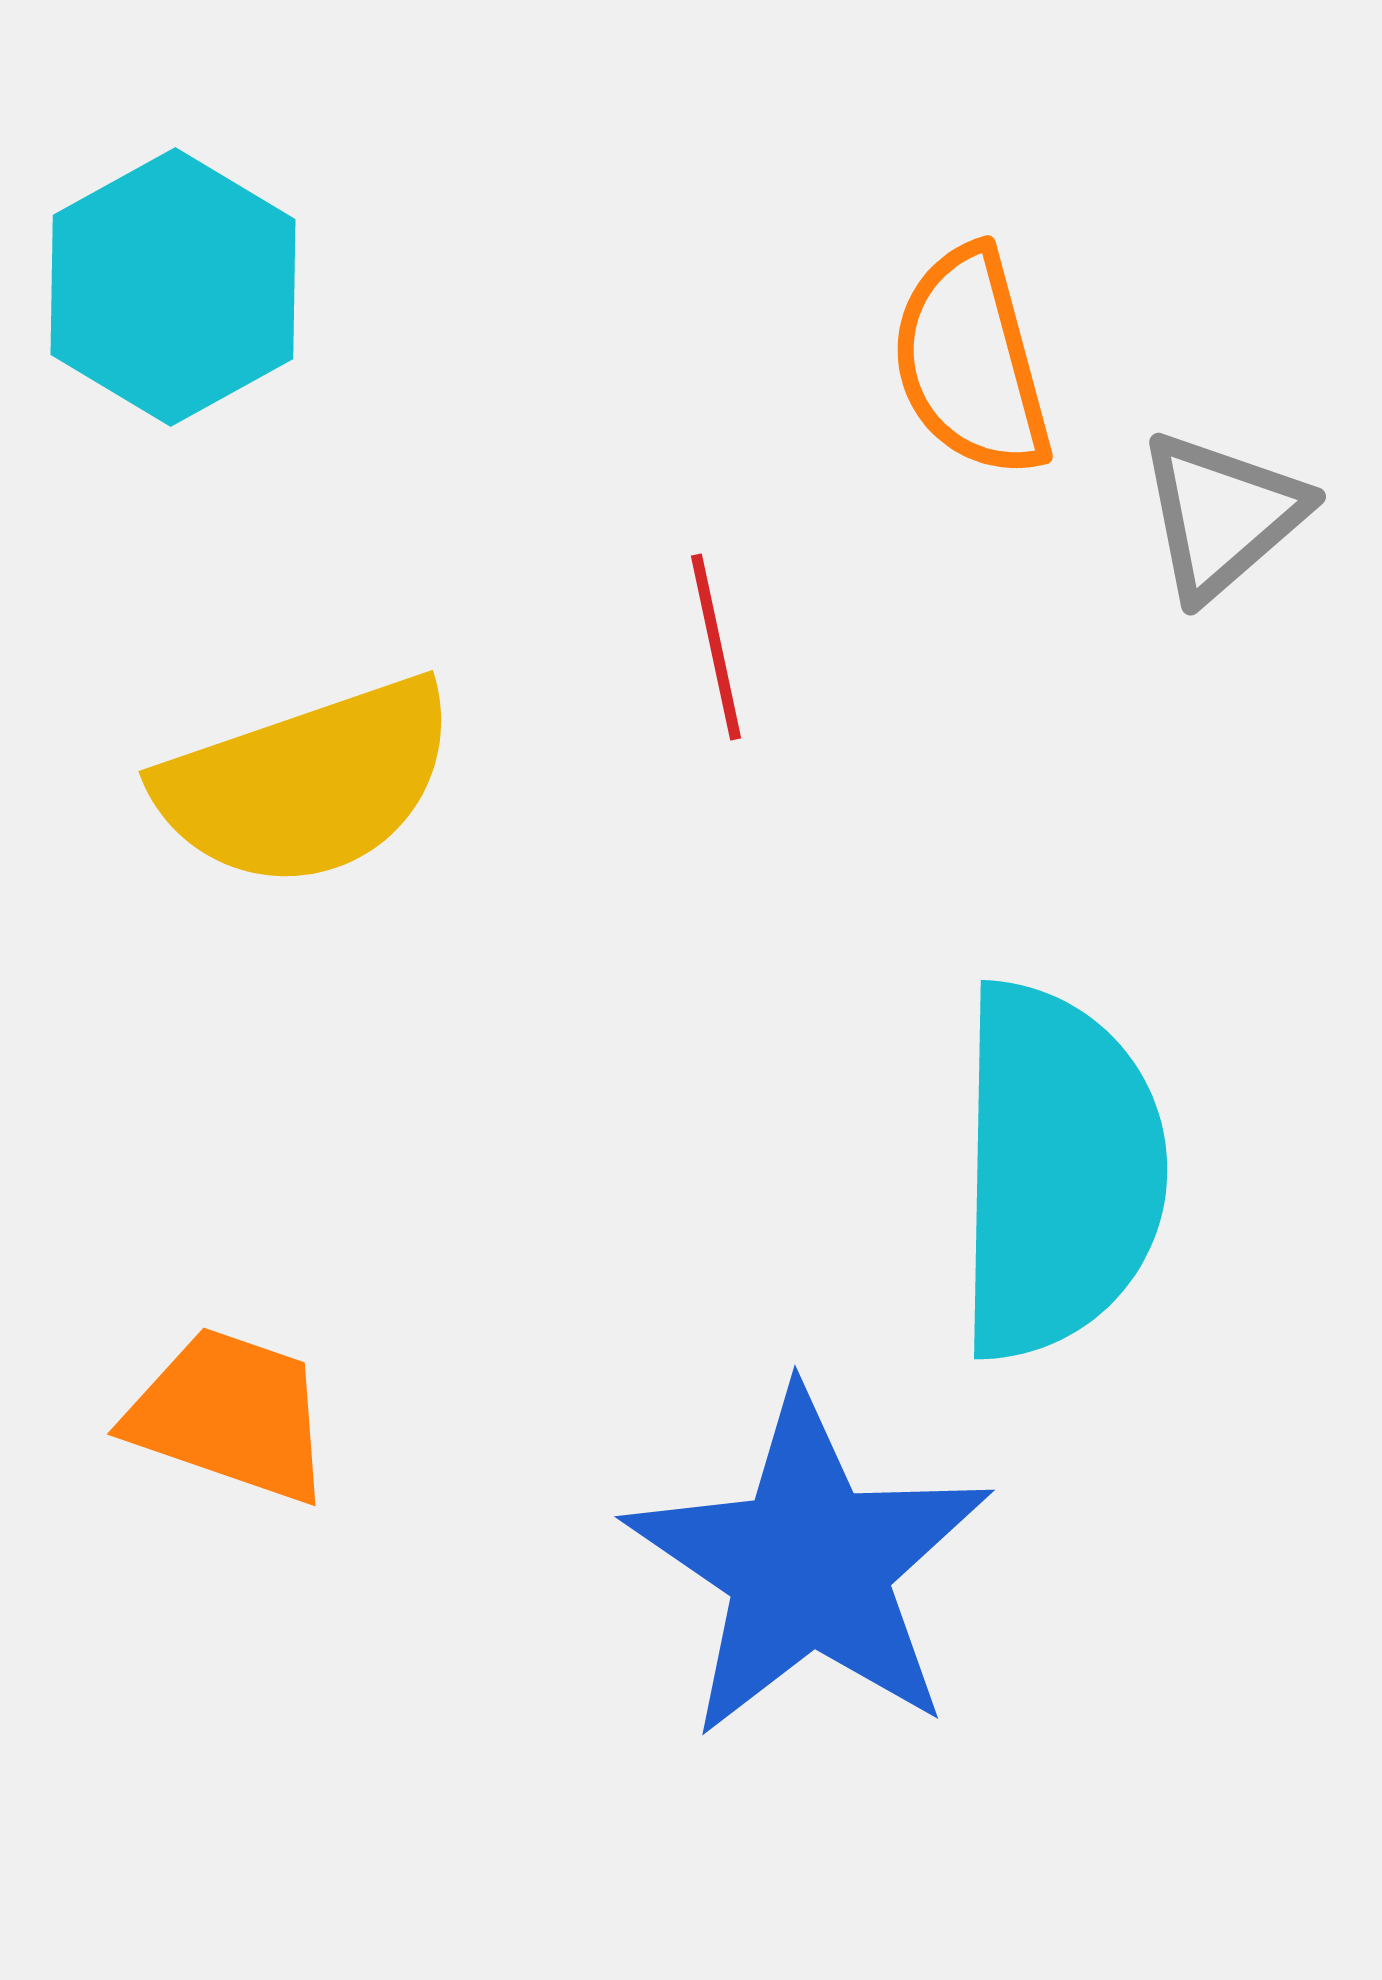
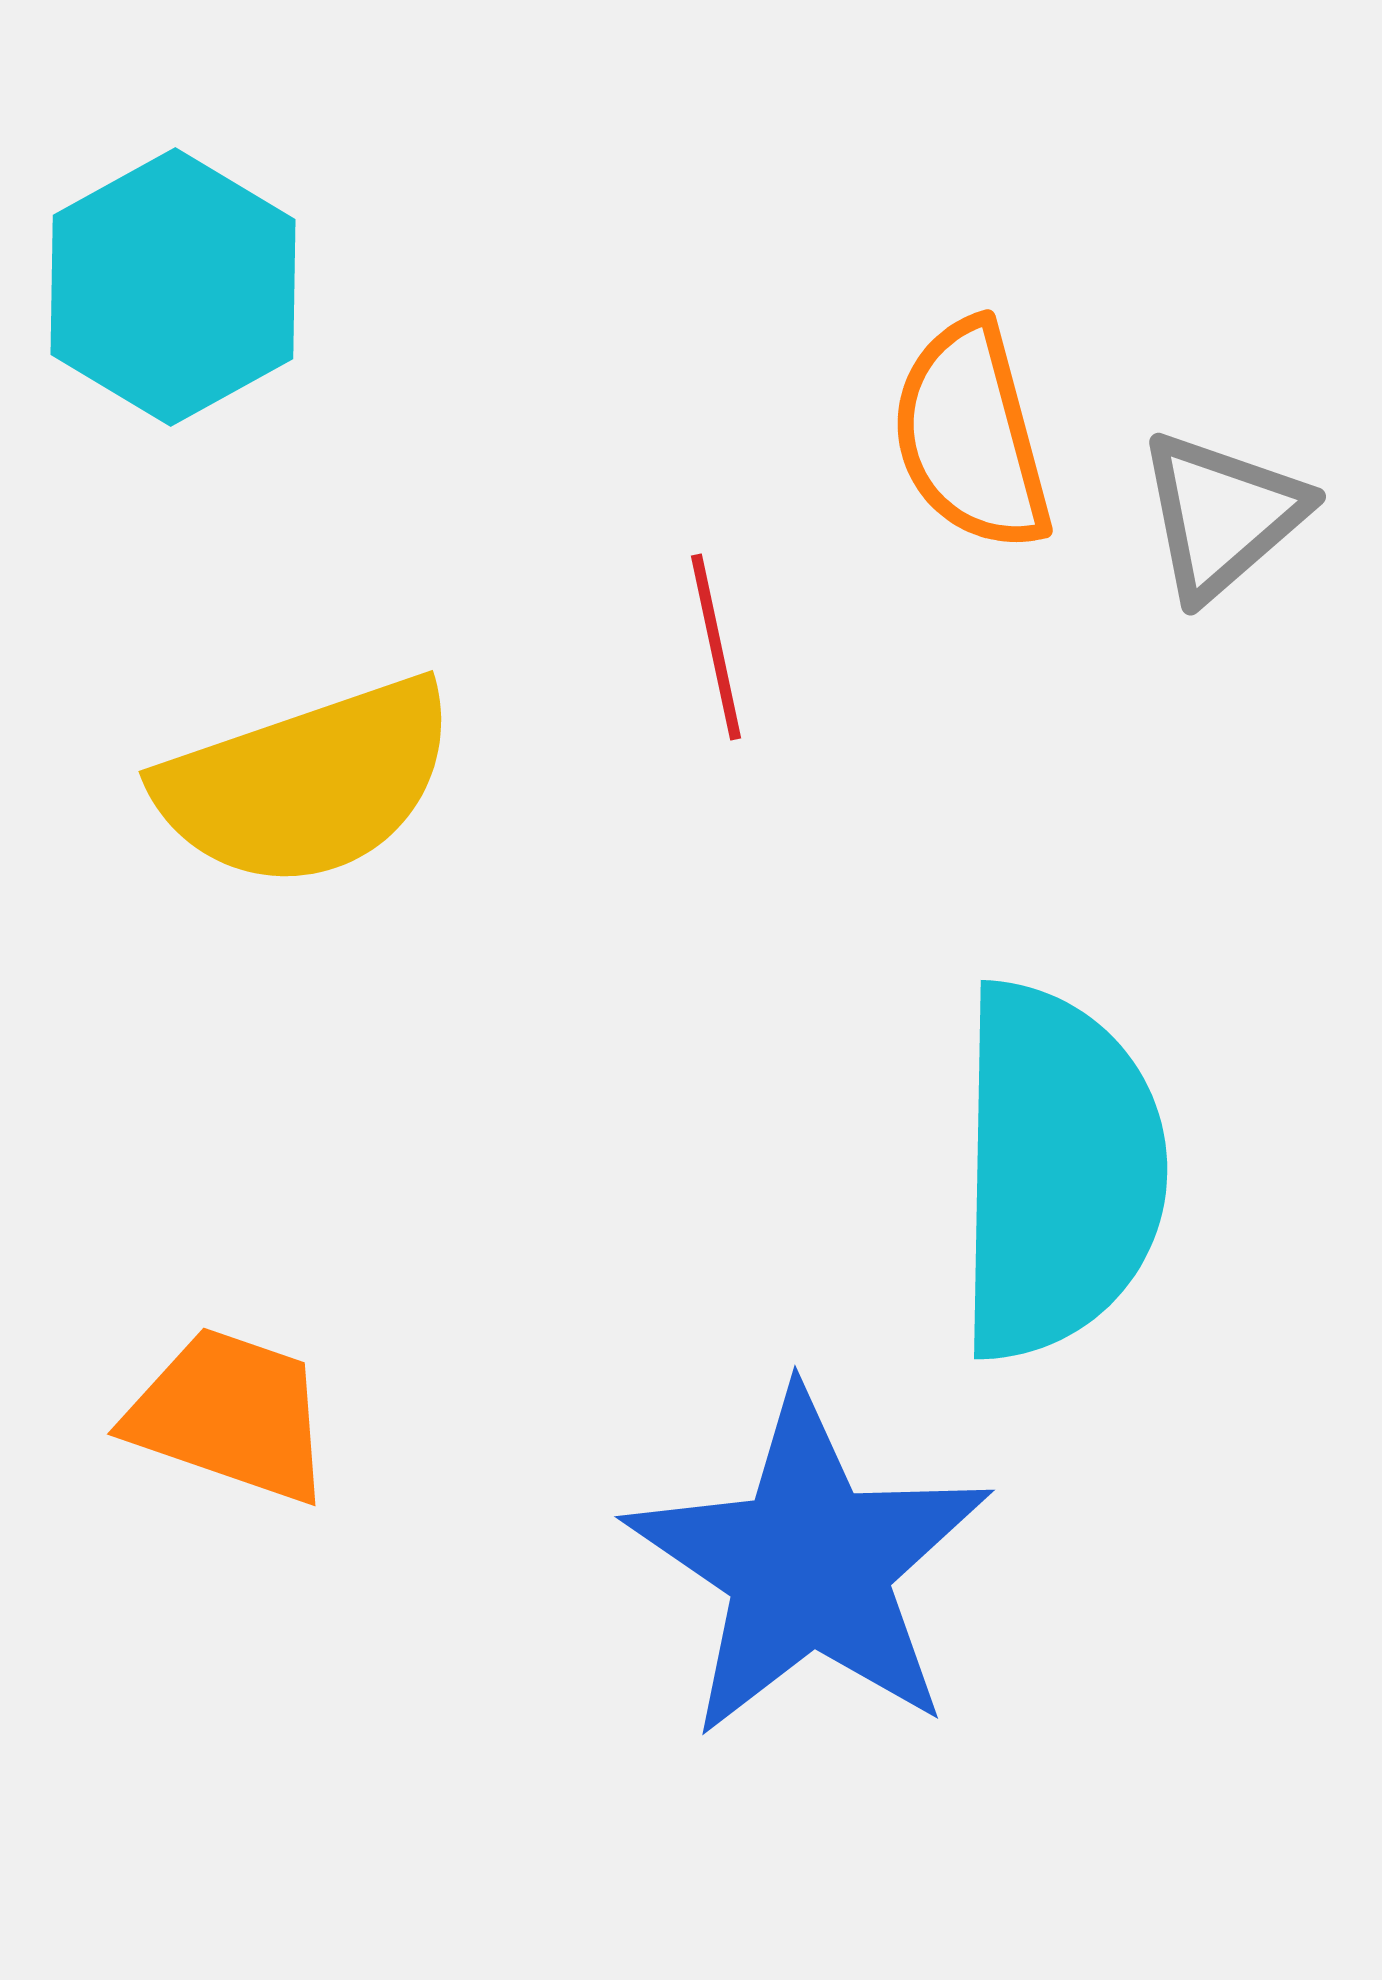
orange semicircle: moved 74 px down
